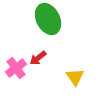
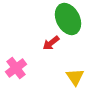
green ellipse: moved 20 px right
red arrow: moved 13 px right, 15 px up
